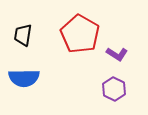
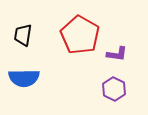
red pentagon: moved 1 px down
purple L-shape: rotated 25 degrees counterclockwise
